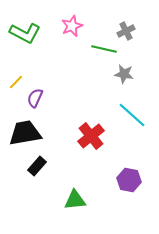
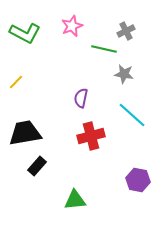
purple semicircle: moved 46 px right; rotated 12 degrees counterclockwise
red cross: rotated 24 degrees clockwise
purple hexagon: moved 9 px right
